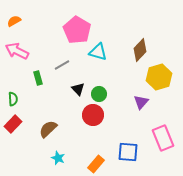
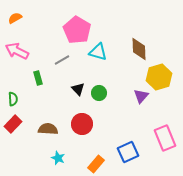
orange semicircle: moved 1 px right, 3 px up
brown diamond: moved 1 px left, 1 px up; rotated 45 degrees counterclockwise
gray line: moved 5 px up
green circle: moved 1 px up
purple triangle: moved 6 px up
red circle: moved 11 px left, 9 px down
brown semicircle: rotated 48 degrees clockwise
pink rectangle: moved 2 px right
blue square: rotated 30 degrees counterclockwise
